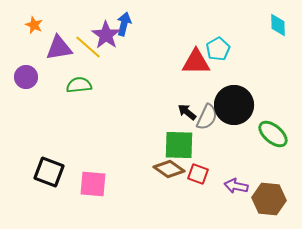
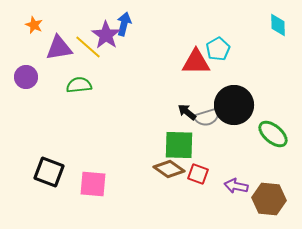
gray semicircle: rotated 48 degrees clockwise
